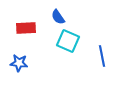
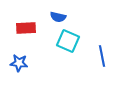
blue semicircle: rotated 42 degrees counterclockwise
